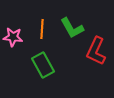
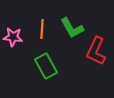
green rectangle: moved 3 px right, 1 px down
